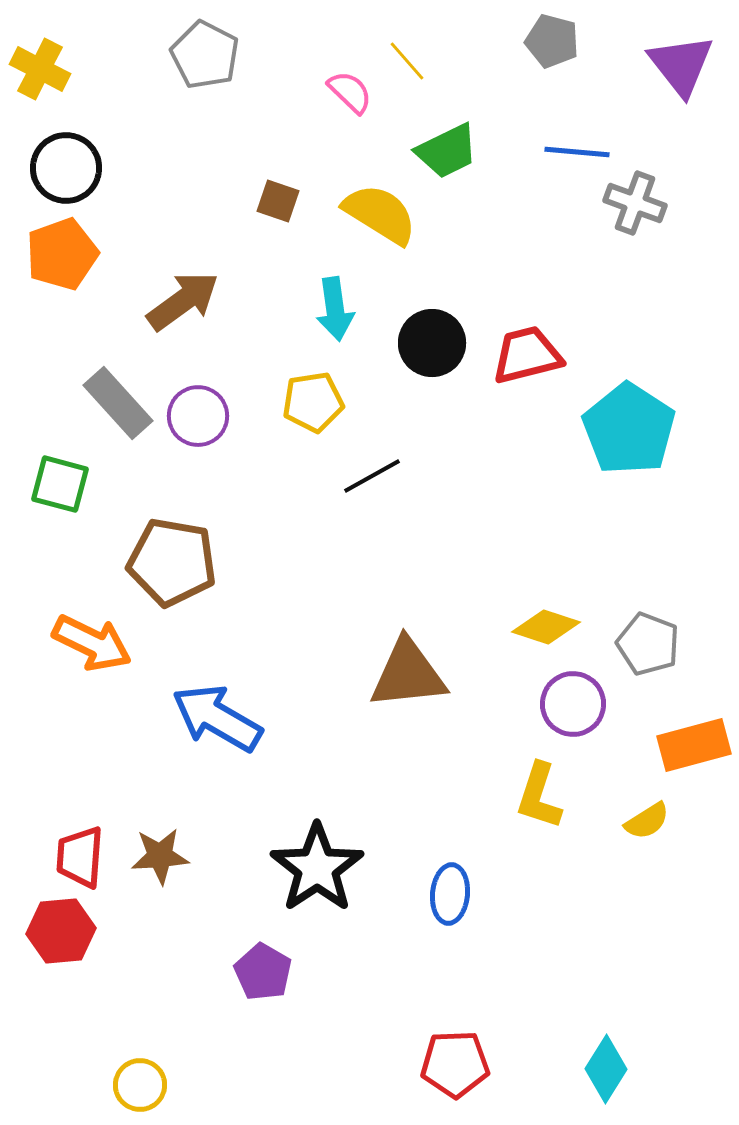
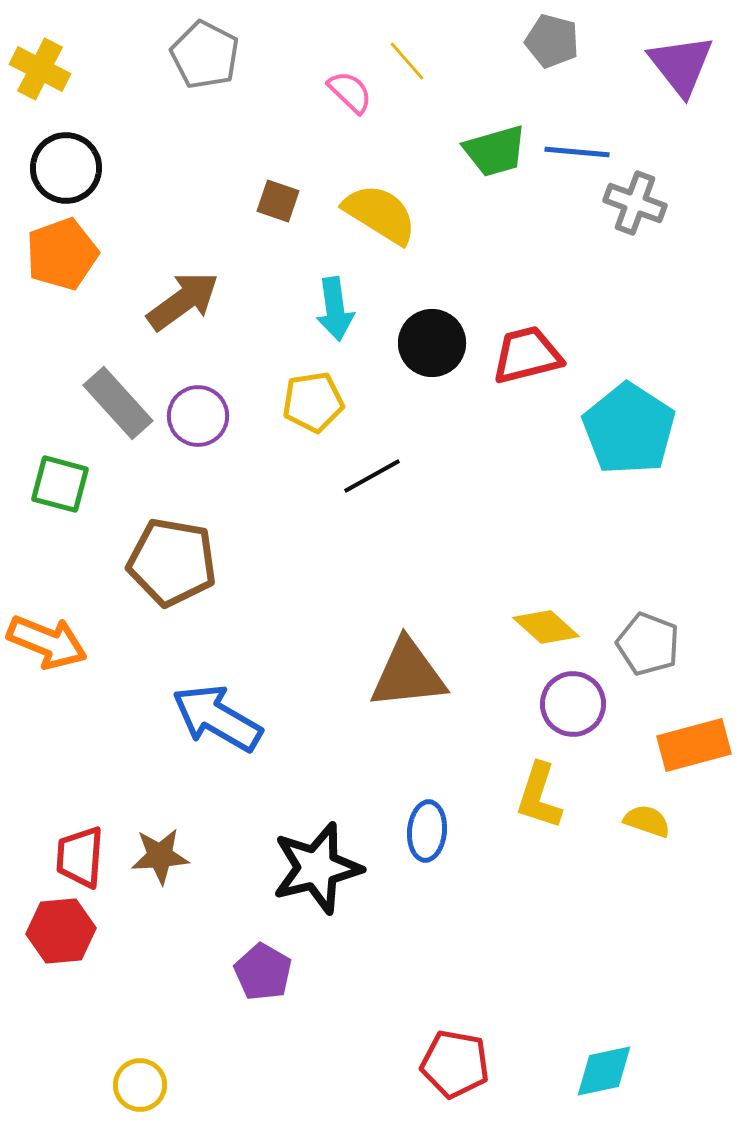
green trapezoid at (447, 151): moved 48 px right; rotated 10 degrees clockwise
yellow diamond at (546, 627): rotated 24 degrees clockwise
orange arrow at (92, 643): moved 45 px left, 1 px up; rotated 4 degrees counterclockwise
yellow semicircle at (647, 821): rotated 129 degrees counterclockwise
black star at (317, 868): rotated 20 degrees clockwise
blue ellipse at (450, 894): moved 23 px left, 63 px up
red pentagon at (455, 1064): rotated 12 degrees clockwise
cyan diamond at (606, 1069): moved 2 px left, 2 px down; rotated 46 degrees clockwise
